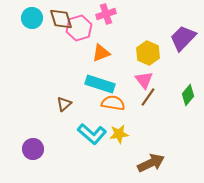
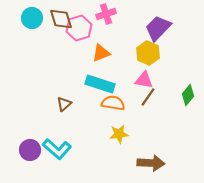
purple trapezoid: moved 25 px left, 10 px up
pink triangle: rotated 42 degrees counterclockwise
cyan L-shape: moved 35 px left, 15 px down
purple circle: moved 3 px left, 1 px down
brown arrow: rotated 28 degrees clockwise
